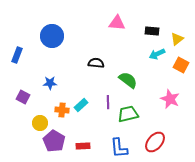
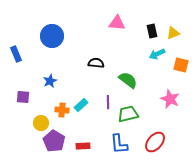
black rectangle: rotated 72 degrees clockwise
yellow triangle: moved 4 px left, 6 px up; rotated 16 degrees clockwise
blue rectangle: moved 1 px left, 1 px up; rotated 42 degrees counterclockwise
orange square: rotated 14 degrees counterclockwise
blue star: moved 2 px up; rotated 24 degrees counterclockwise
purple square: rotated 24 degrees counterclockwise
yellow circle: moved 1 px right
blue L-shape: moved 4 px up
